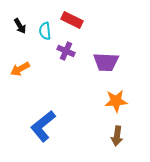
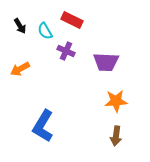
cyan semicircle: rotated 24 degrees counterclockwise
blue L-shape: rotated 20 degrees counterclockwise
brown arrow: moved 1 px left
